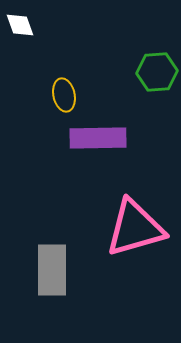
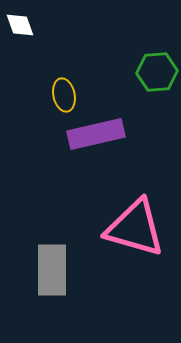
purple rectangle: moved 2 px left, 4 px up; rotated 12 degrees counterclockwise
pink triangle: rotated 32 degrees clockwise
